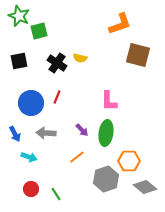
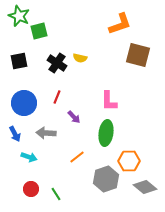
blue circle: moved 7 px left
purple arrow: moved 8 px left, 13 px up
